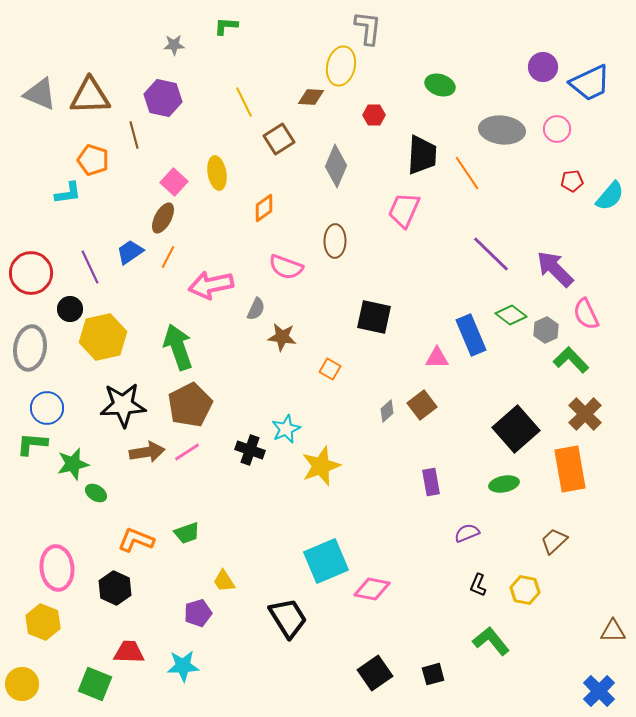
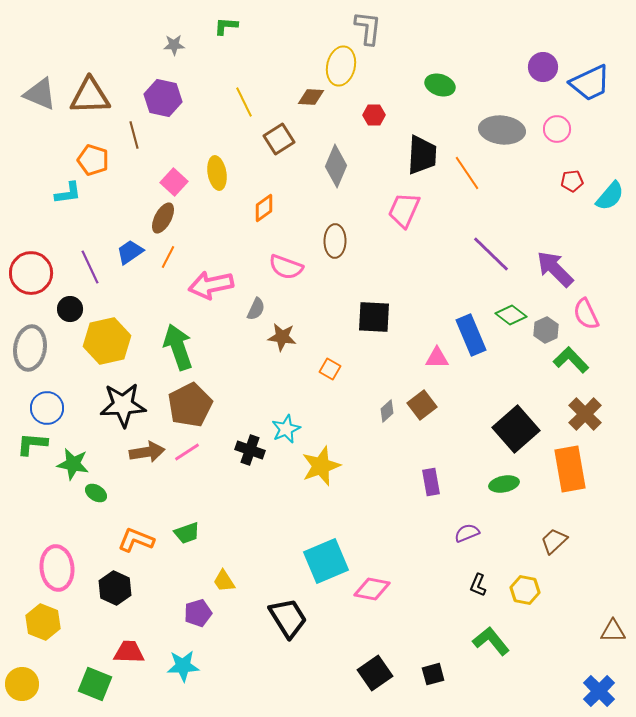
black square at (374, 317): rotated 9 degrees counterclockwise
yellow hexagon at (103, 337): moved 4 px right, 4 px down
green star at (73, 464): rotated 24 degrees clockwise
